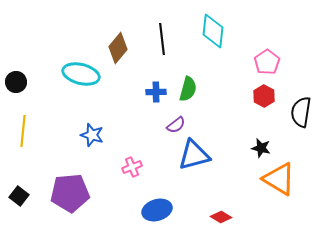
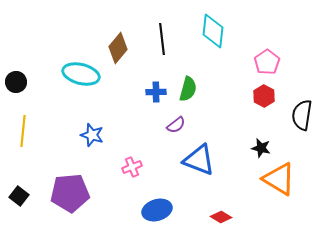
black semicircle: moved 1 px right, 3 px down
blue triangle: moved 5 px right, 5 px down; rotated 36 degrees clockwise
